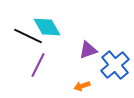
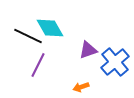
cyan diamond: moved 3 px right, 1 px down
blue cross: moved 3 px up
orange arrow: moved 1 px left, 1 px down
